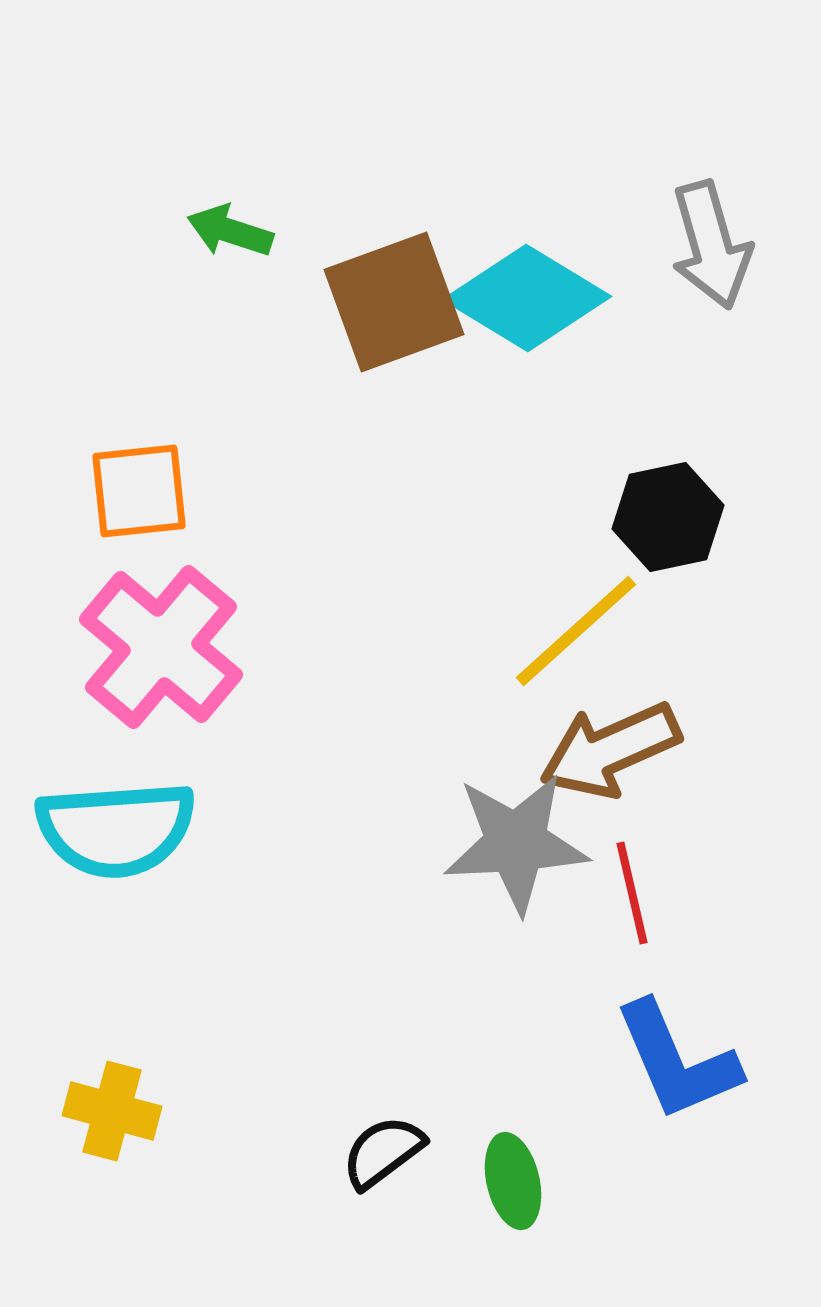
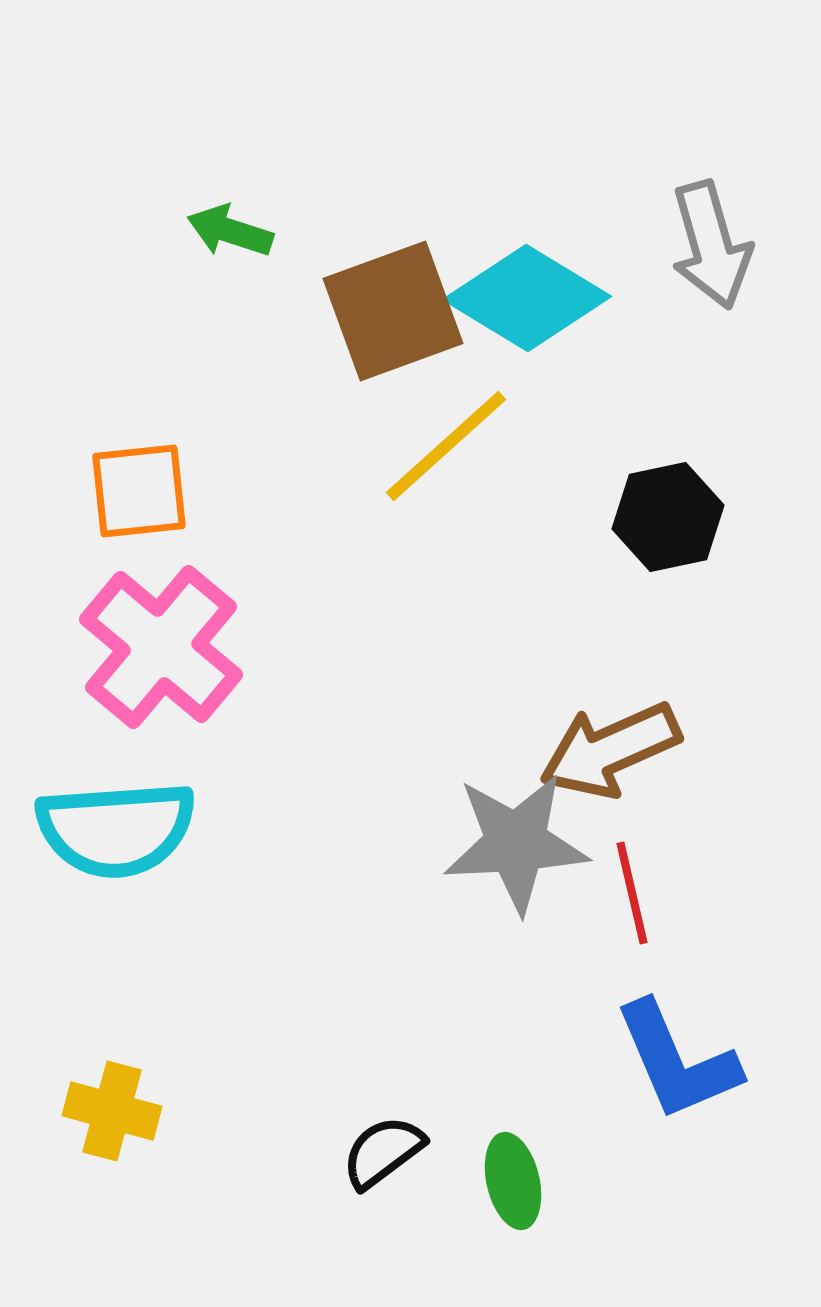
brown square: moved 1 px left, 9 px down
yellow line: moved 130 px left, 185 px up
